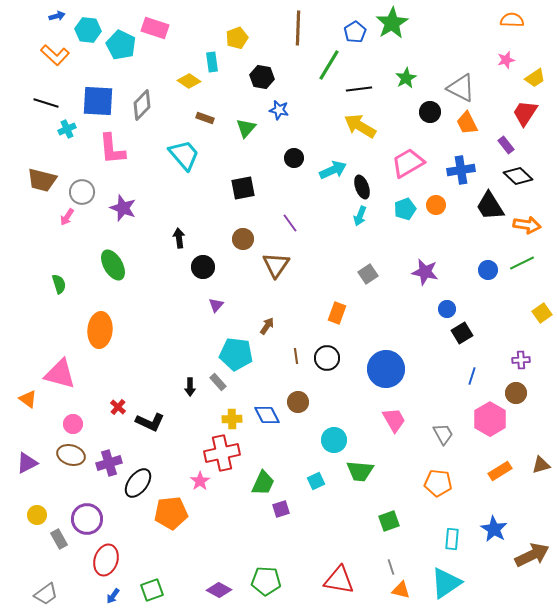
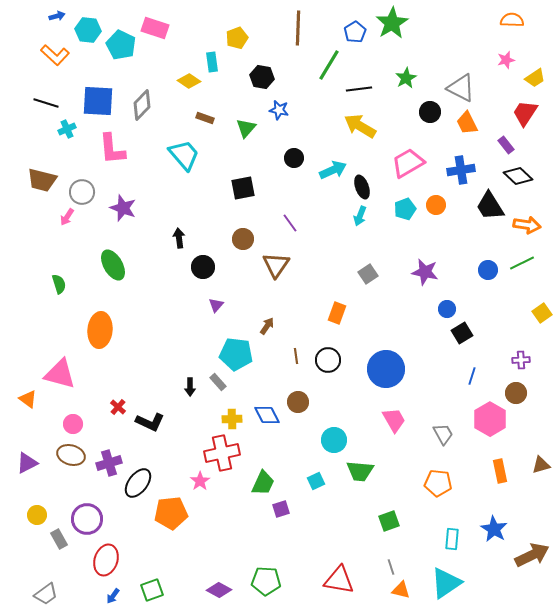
black circle at (327, 358): moved 1 px right, 2 px down
orange rectangle at (500, 471): rotated 70 degrees counterclockwise
